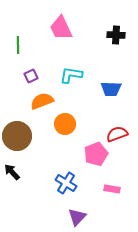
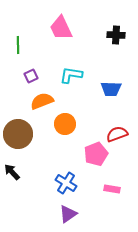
brown circle: moved 1 px right, 2 px up
purple triangle: moved 9 px left, 3 px up; rotated 12 degrees clockwise
